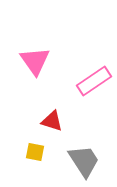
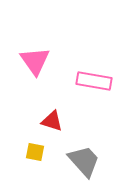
pink rectangle: rotated 44 degrees clockwise
gray trapezoid: rotated 9 degrees counterclockwise
